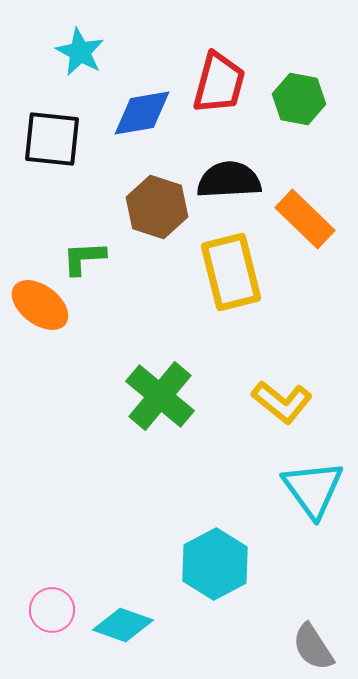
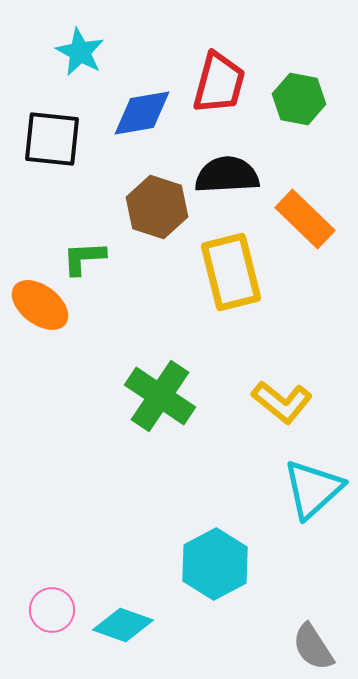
black semicircle: moved 2 px left, 5 px up
green cross: rotated 6 degrees counterclockwise
cyan triangle: rotated 24 degrees clockwise
